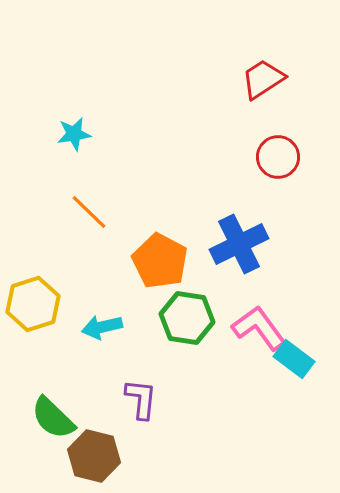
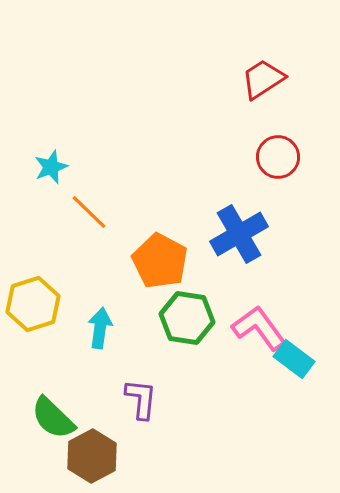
cyan star: moved 23 px left, 33 px down; rotated 12 degrees counterclockwise
blue cross: moved 10 px up; rotated 4 degrees counterclockwise
cyan arrow: moved 2 px left, 1 px down; rotated 111 degrees clockwise
brown hexagon: moved 2 px left; rotated 18 degrees clockwise
